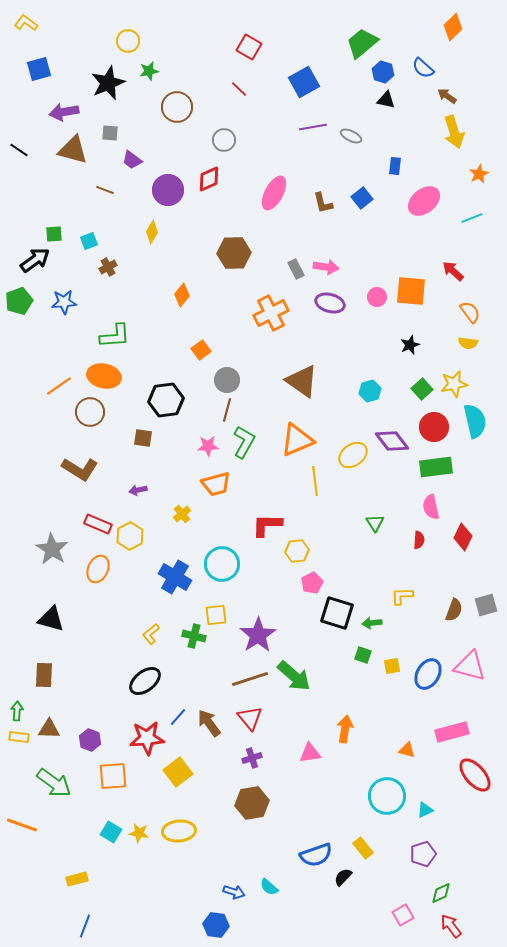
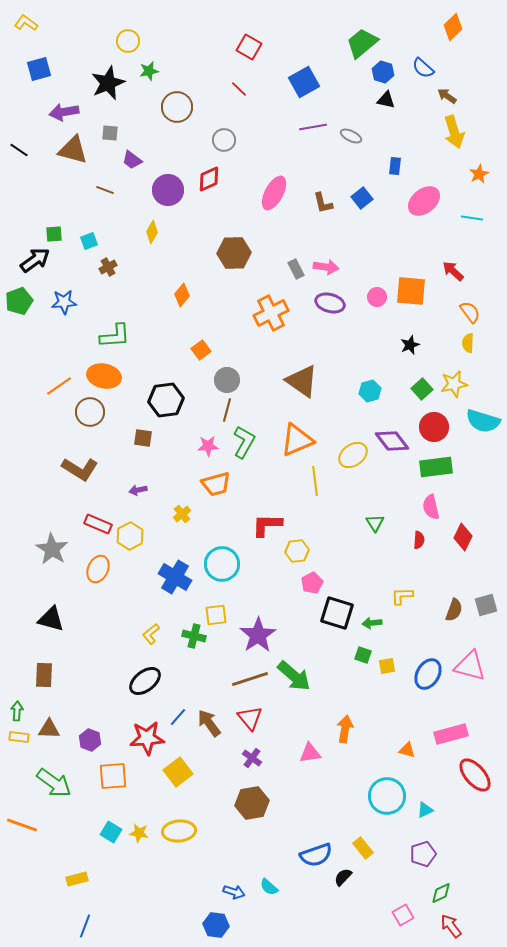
cyan line at (472, 218): rotated 30 degrees clockwise
yellow semicircle at (468, 343): rotated 84 degrees clockwise
cyan semicircle at (475, 421): moved 8 px right; rotated 120 degrees clockwise
yellow square at (392, 666): moved 5 px left
pink rectangle at (452, 732): moved 1 px left, 2 px down
purple cross at (252, 758): rotated 36 degrees counterclockwise
